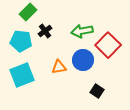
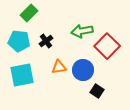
green rectangle: moved 1 px right, 1 px down
black cross: moved 1 px right, 10 px down
cyan pentagon: moved 2 px left
red square: moved 1 px left, 1 px down
blue circle: moved 10 px down
cyan square: rotated 10 degrees clockwise
